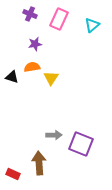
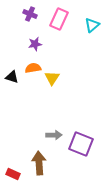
orange semicircle: moved 1 px right, 1 px down
yellow triangle: moved 1 px right
